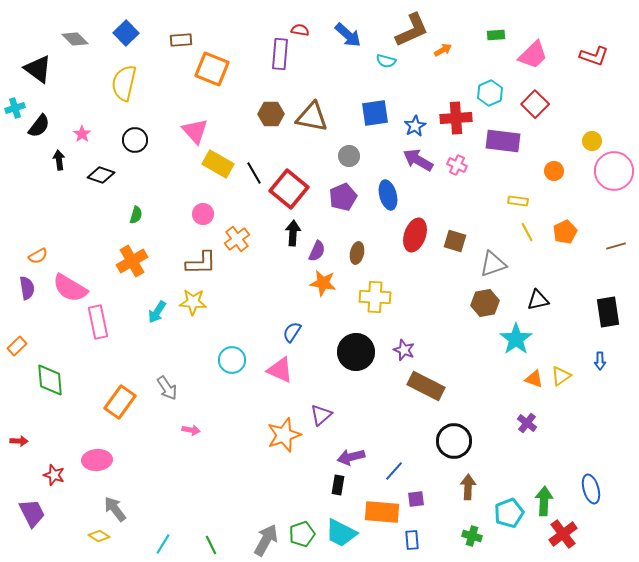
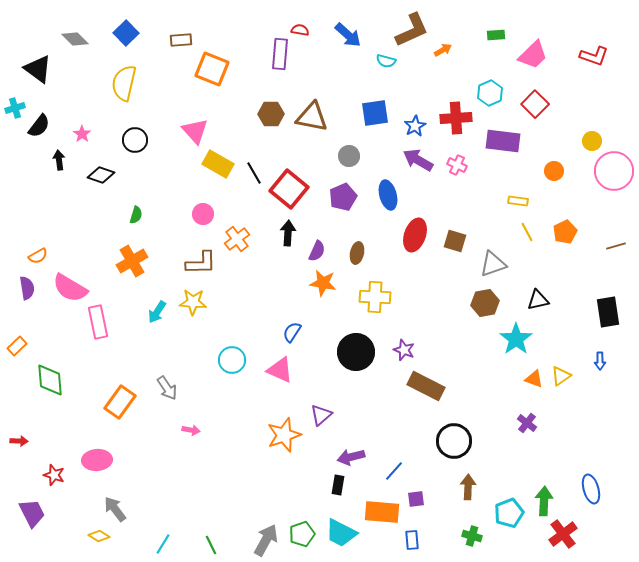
black arrow at (293, 233): moved 5 px left
